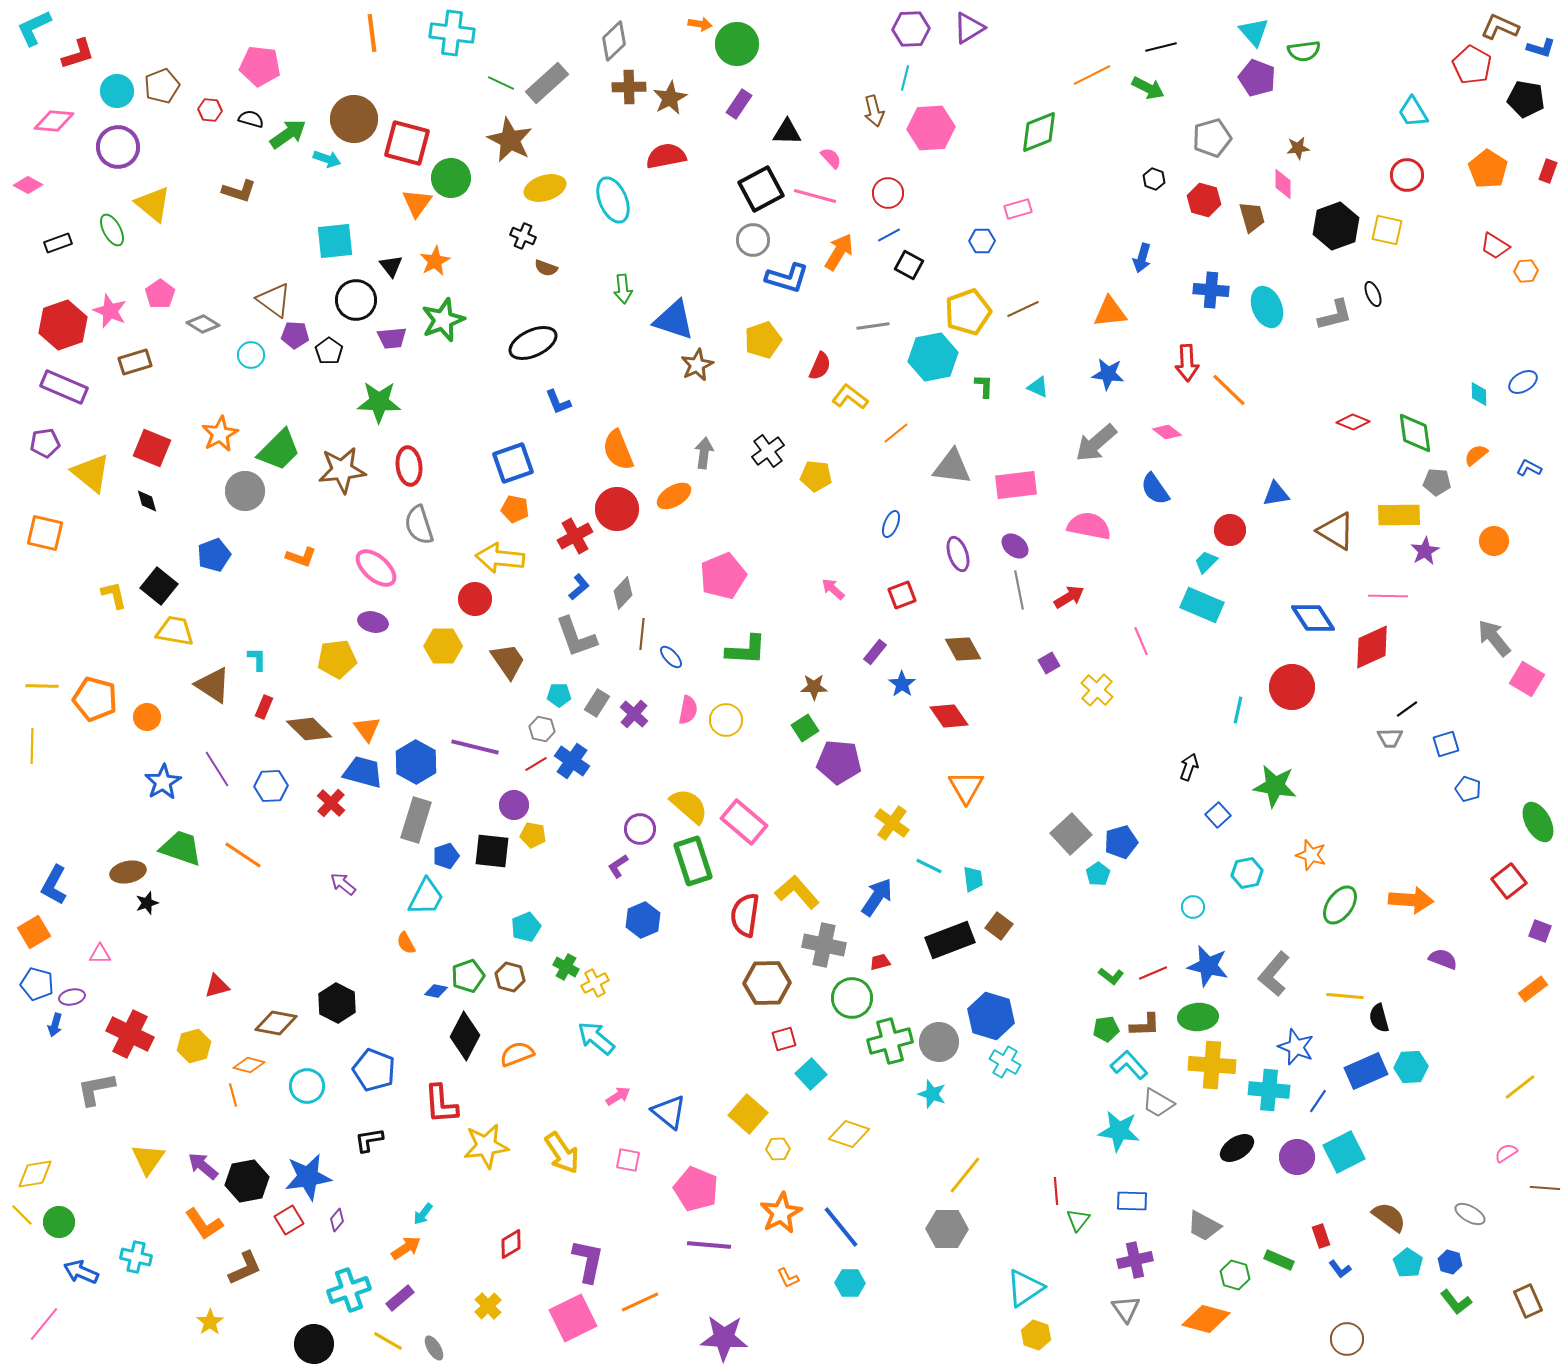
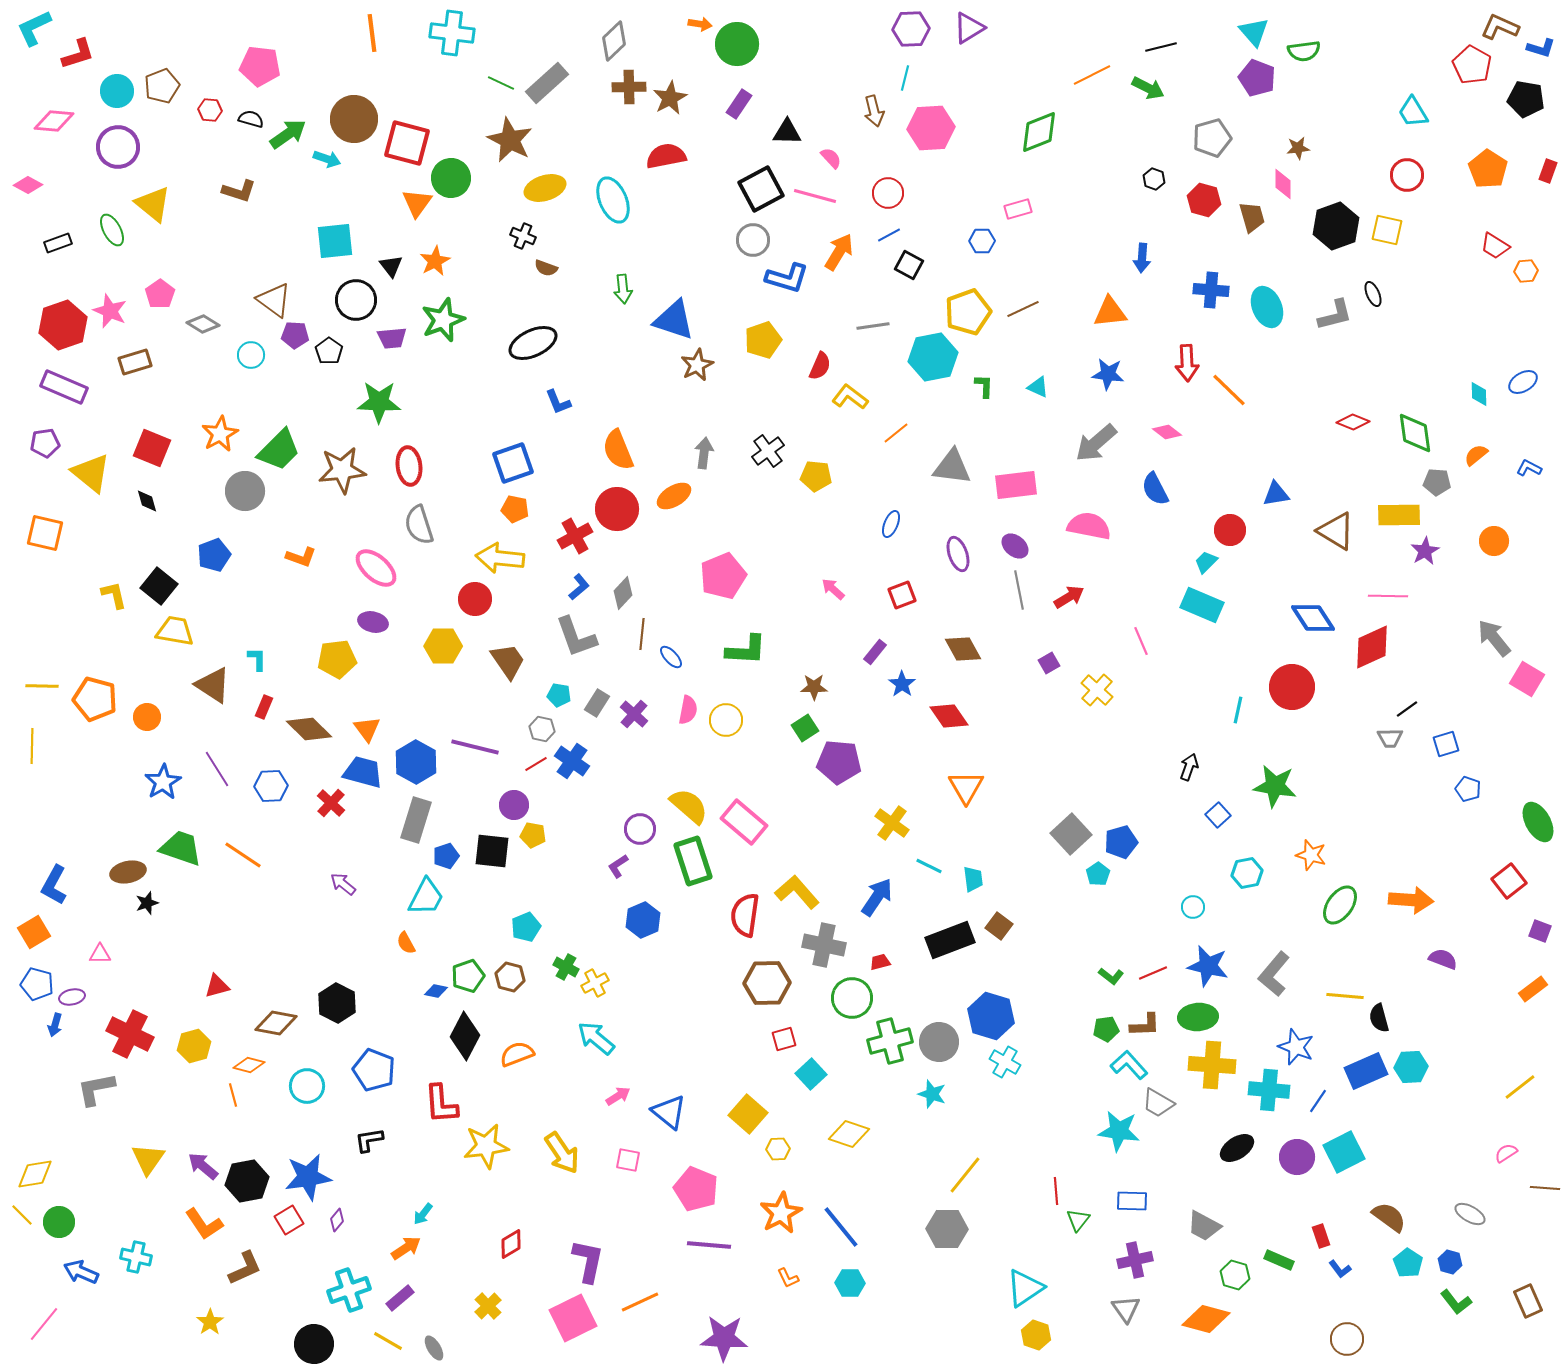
blue arrow at (1142, 258): rotated 12 degrees counterclockwise
blue semicircle at (1155, 489): rotated 8 degrees clockwise
cyan pentagon at (559, 695): rotated 10 degrees clockwise
